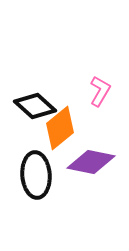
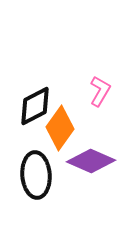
black diamond: rotated 69 degrees counterclockwise
orange diamond: rotated 15 degrees counterclockwise
purple diamond: moved 1 px up; rotated 12 degrees clockwise
